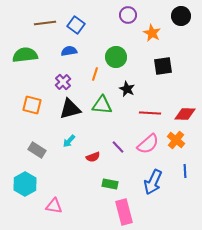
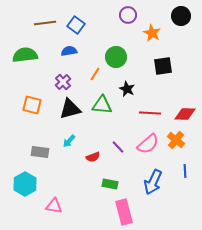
orange line: rotated 16 degrees clockwise
gray rectangle: moved 3 px right, 2 px down; rotated 24 degrees counterclockwise
